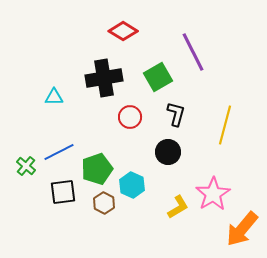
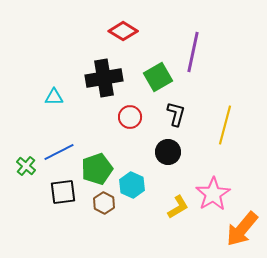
purple line: rotated 39 degrees clockwise
